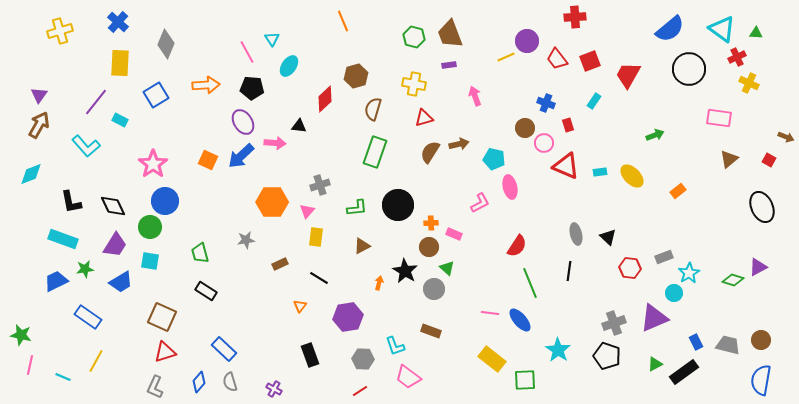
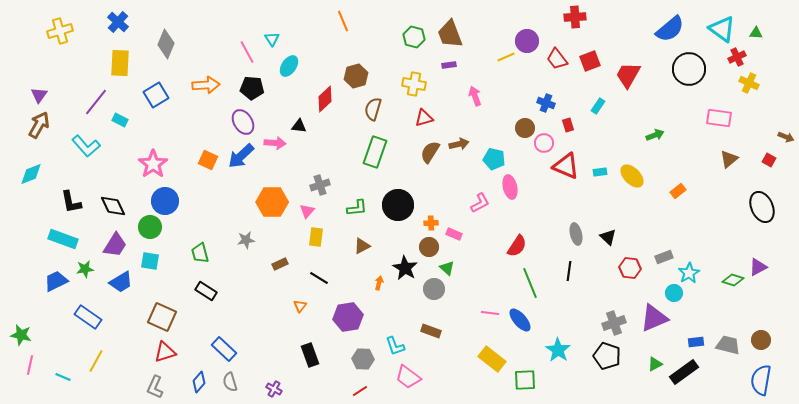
cyan rectangle at (594, 101): moved 4 px right, 5 px down
black star at (405, 271): moved 3 px up
blue rectangle at (696, 342): rotated 70 degrees counterclockwise
